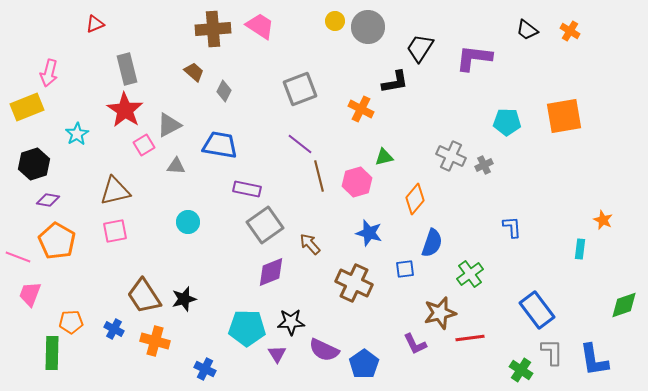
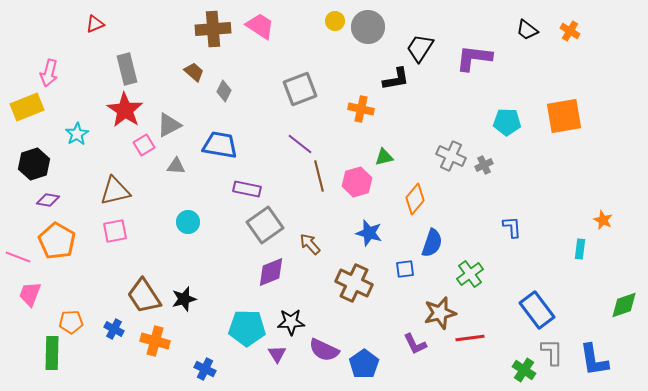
black L-shape at (395, 82): moved 1 px right, 3 px up
orange cross at (361, 109): rotated 15 degrees counterclockwise
green cross at (521, 370): moved 3 px right
